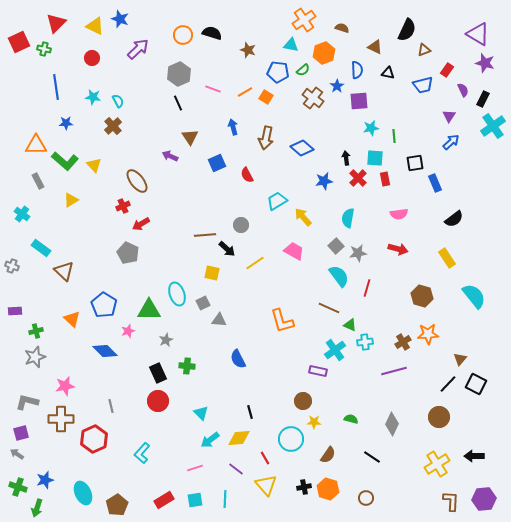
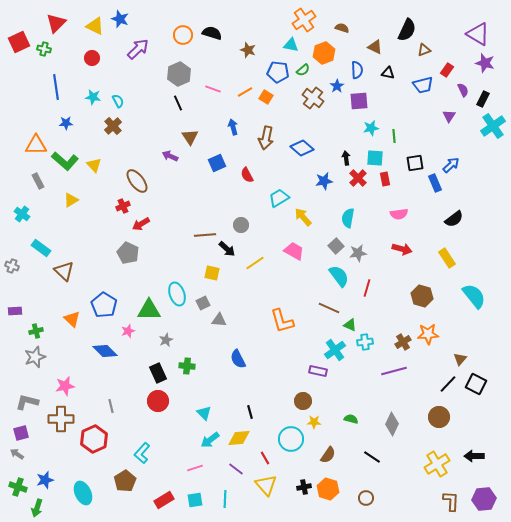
blue arrow at (451, 142): moved 23 px down
cyan trapezoid at (277, 201): moved 2 px right, 3 px up
red arrow at (398, 249): moved 4 px right
cyan triangle at (201, 413): moved 3 px right
brown pentagon at (117, 505): moved 8 px right, 24 px up
